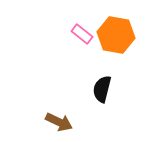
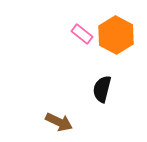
orange hexagon: rotated 18 degrees clockwise
